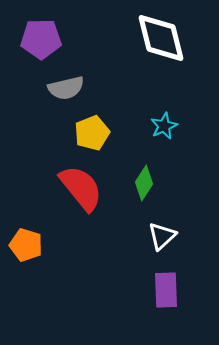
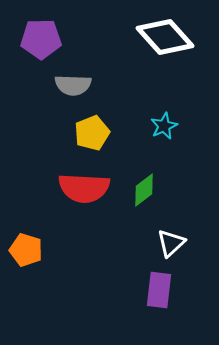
white diamond: moved 4 px right, 1 px up; rotated 28 degrees counterclockwise
gray semicircle: moved 7 px right, 3 px up; rotated 15 degrees clockwise
green diamond: moved 7 px down; rotated 20 degrees clockwise
red semicircle: moved 3 px right; rotated 132 degrees clockwise
white triangle: moved 9 px right, 7 px down
orange pentagon: moved 5 px down
purple rectangle: moved 7 px left; rotated 9 degrees clockwise
